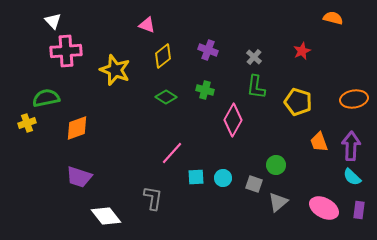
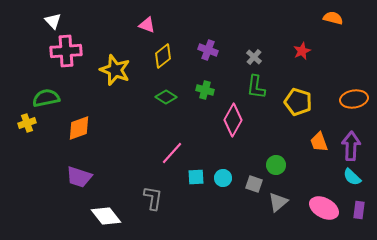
orange diamond: moved 2 px right
